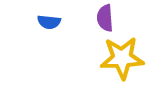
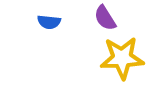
purple semicircle: rotated 28 degrees counterclockwise
